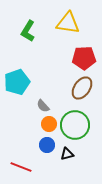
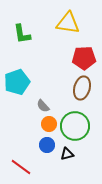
green L-shape: moved 6 px left, 3 px down; rotated 40 degrees counterclockwise
brown ellipse: rotated 20 degrees counterclockwise
green circle: moved 1 px down
red line: rotated 15 degrees clockwise
